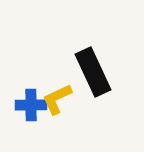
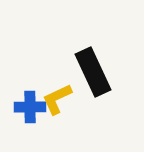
blue cross: moved 1 px left, 2 px down
